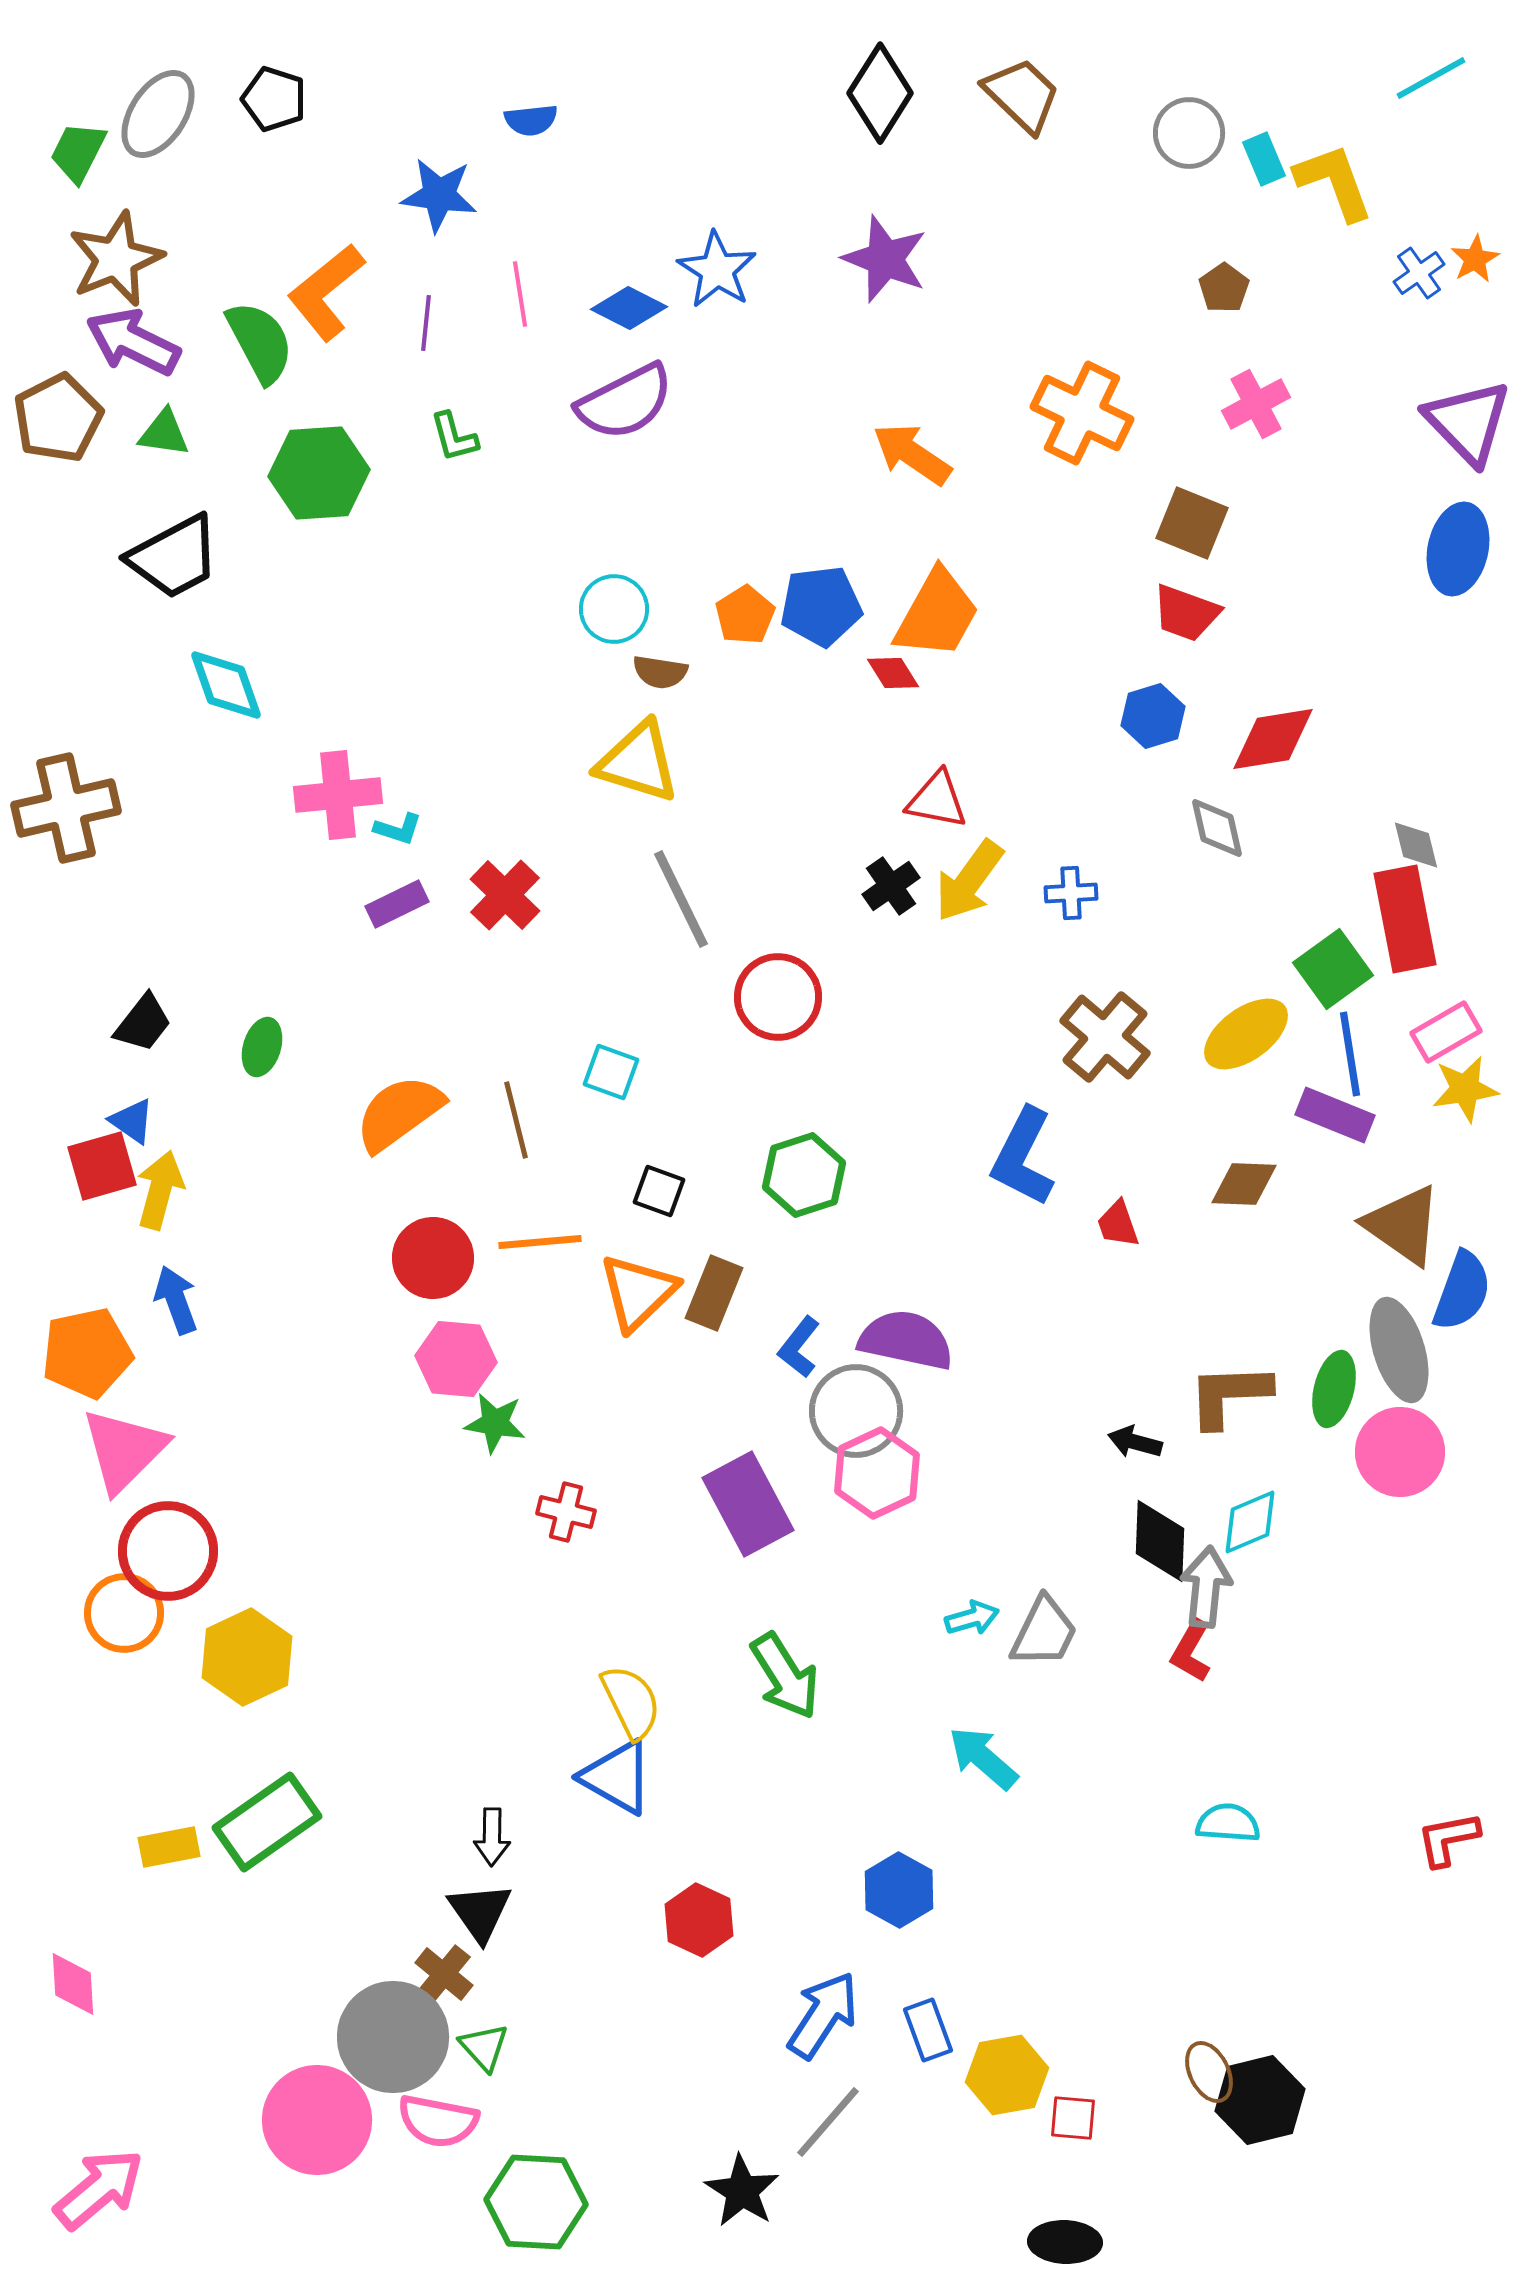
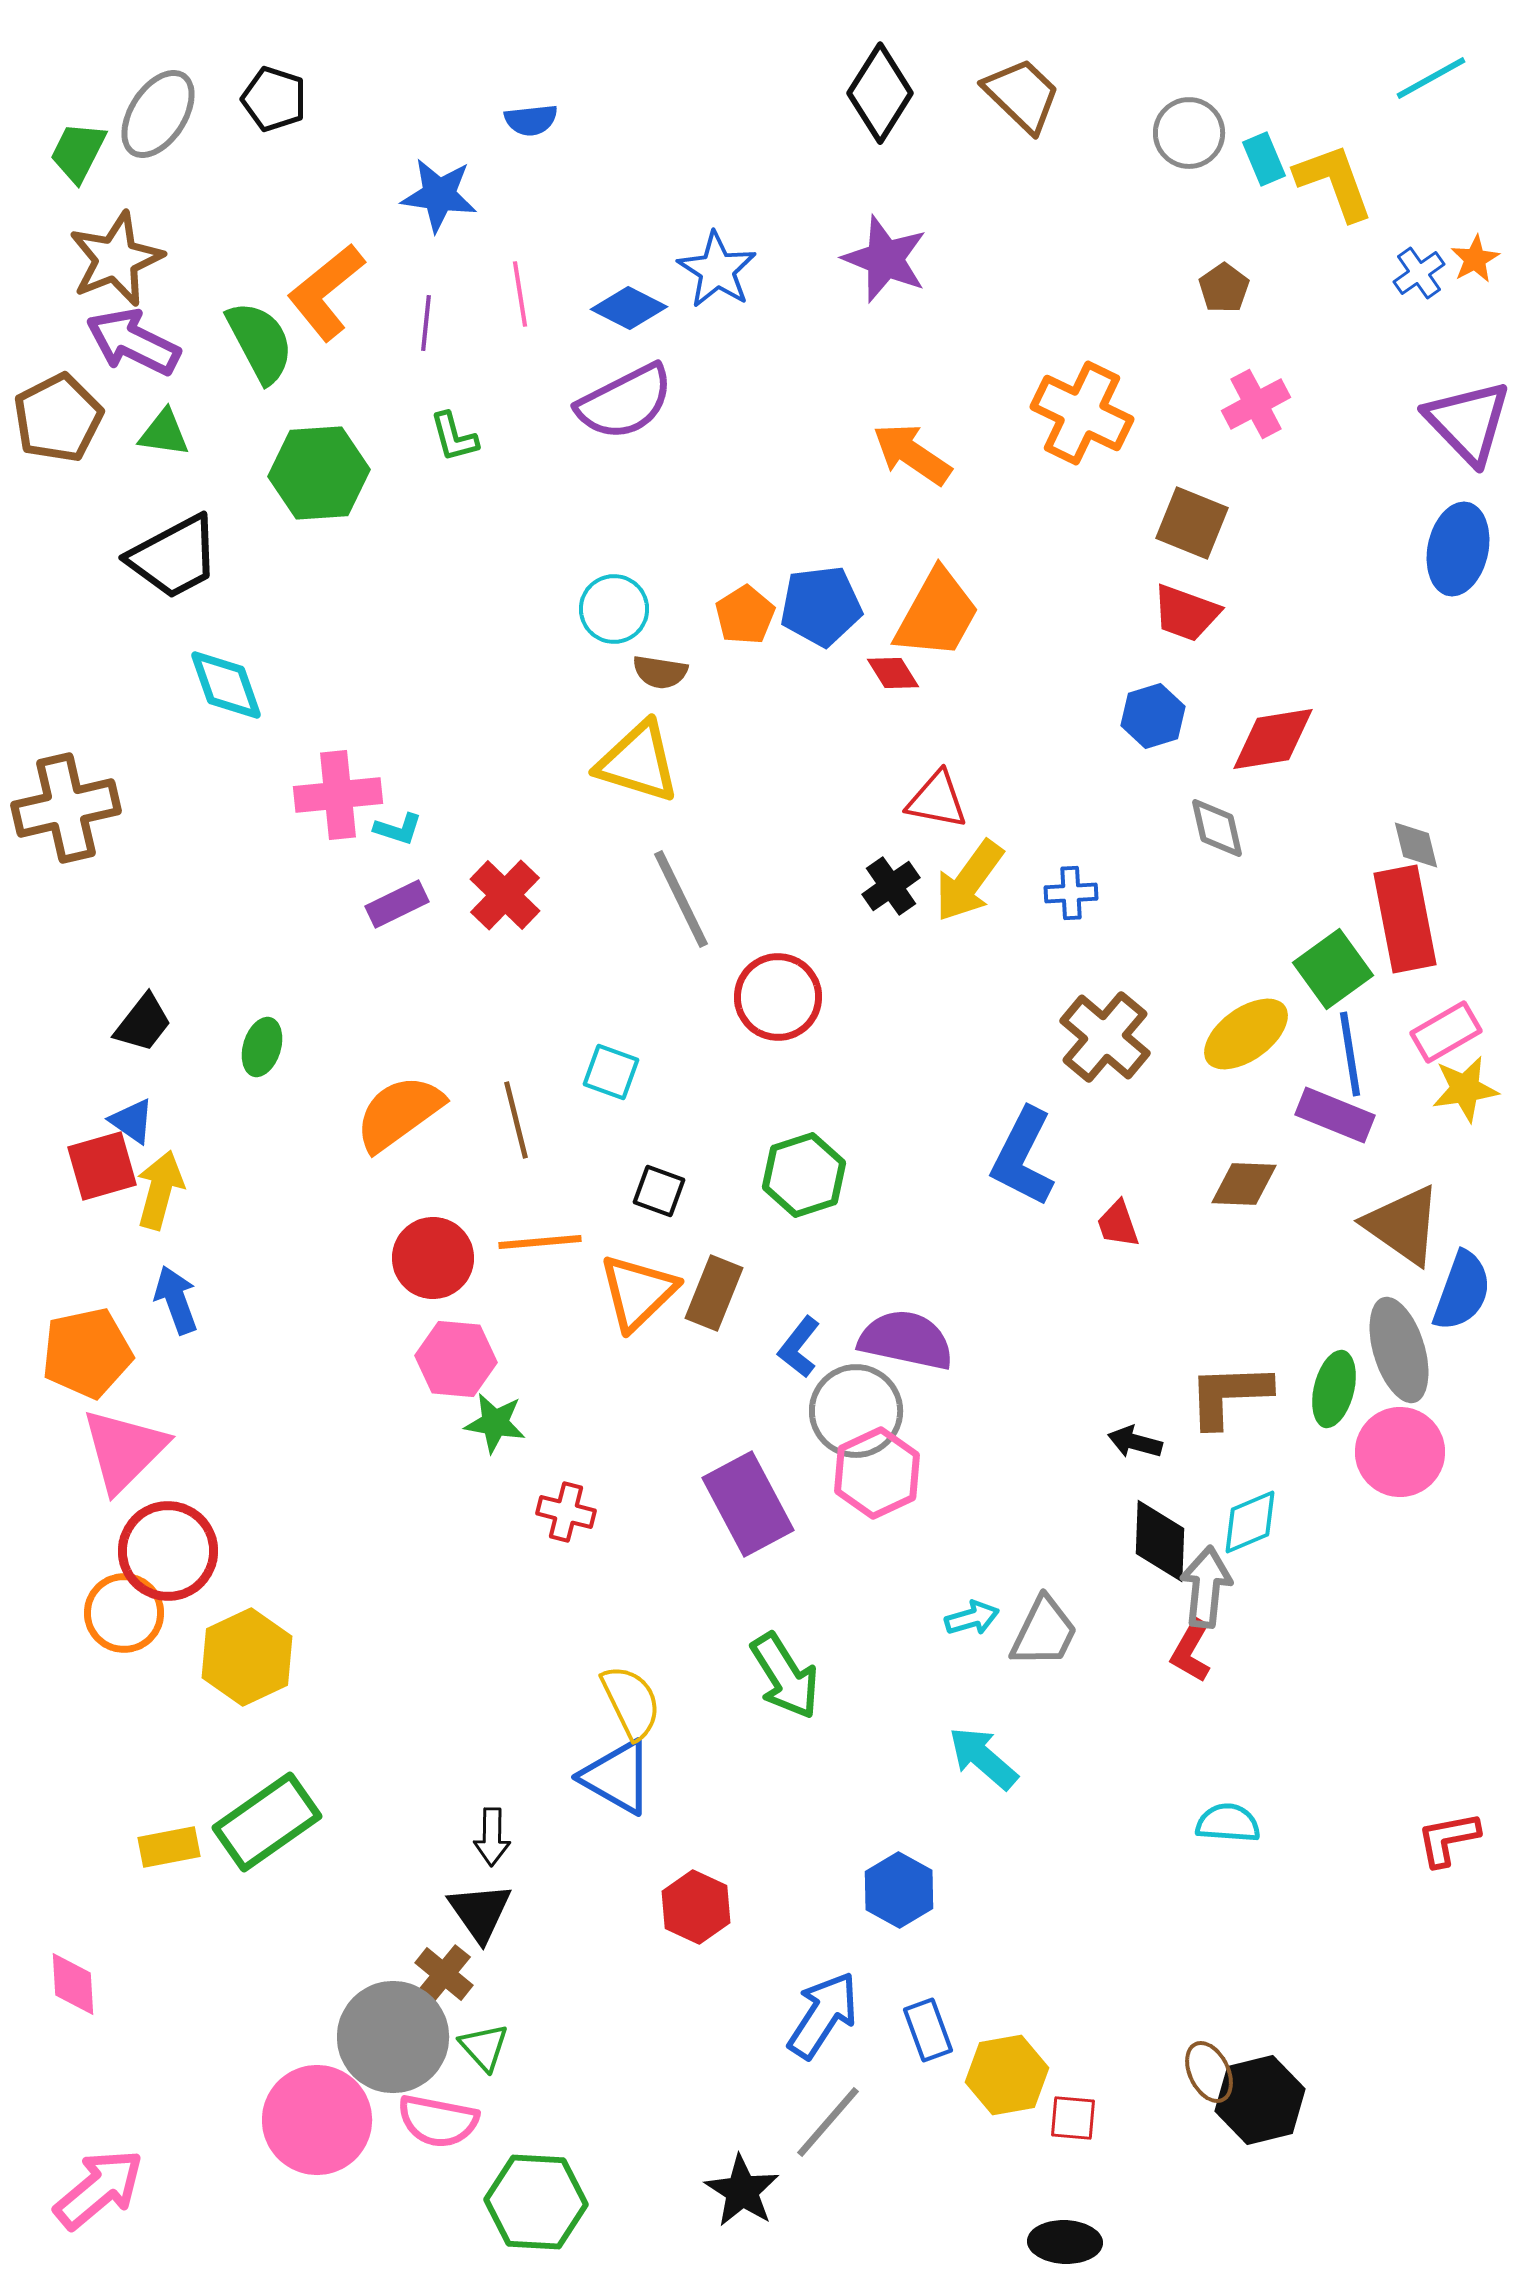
red hexagon at (699, 1920): moved 3 px left, 13 px up
